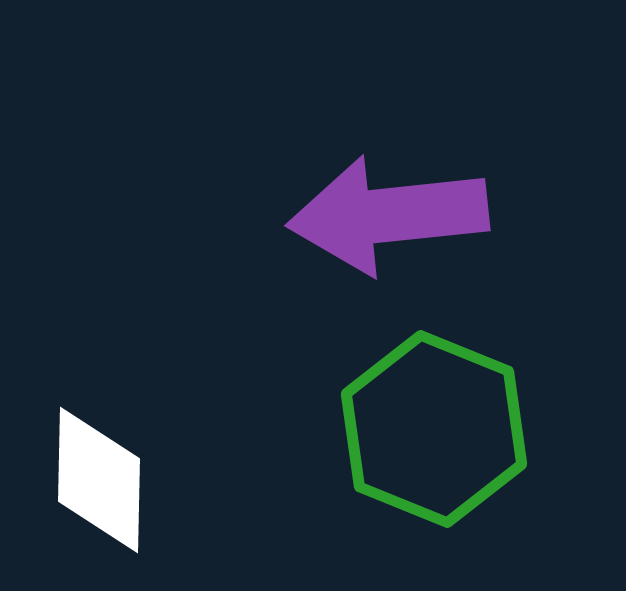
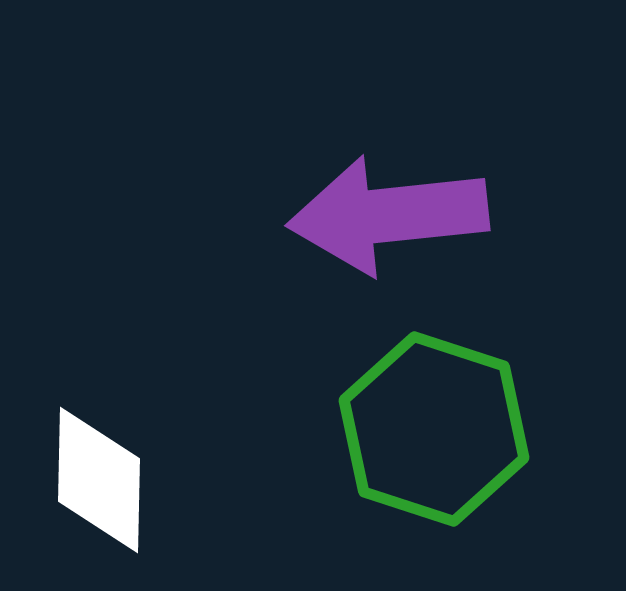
green hexagon: rotated 4 degrees counterclockwise
